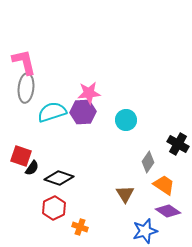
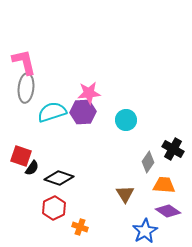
black cross: moved 5 px left, 5 px down
orange trapezoid: rotated 30 degrees counterclockwise
blue star: rotated 15 degrees counterclockwise
